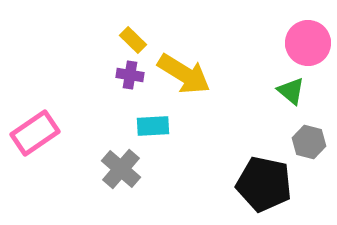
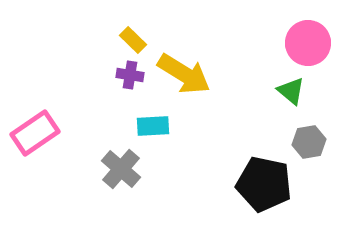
gray hexagon: rotated 24 degrees counterclockwise
